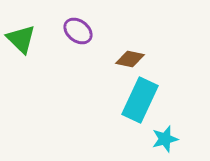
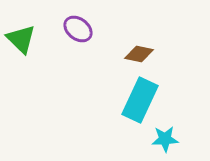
purple ellipse: moved 2 px up
brown diamond: moved 9 px right, 5 px up
cyan star: rotated 12 degrees clockwise
